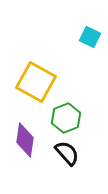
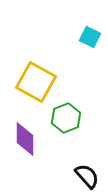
purple diamond: moved 1 px up; rotated 8 degrees counterclockwise
black semicircle: moved 20 px right, 23 px down
